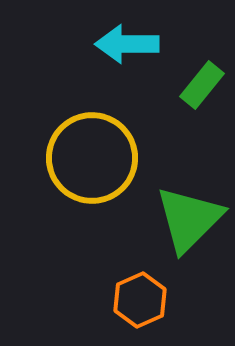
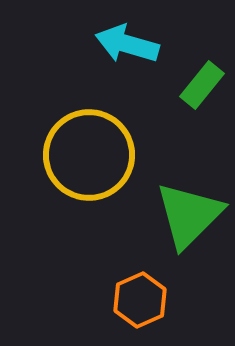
cyan arrow: rotated 16 degrees clockwise
yellow circle: moved 3 px left, 3 px up
green triangle: moved 4 px up
